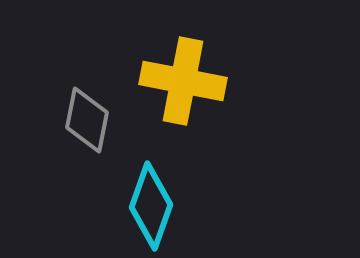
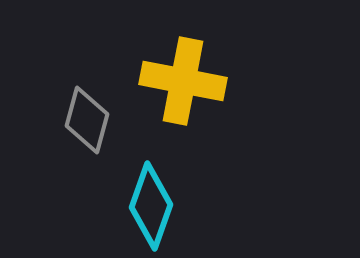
gray diamond: rotated 4 degrees clockwise
